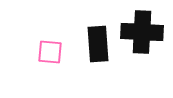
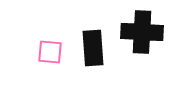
black rectangle: moved 5 px left, 4 px down
